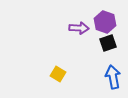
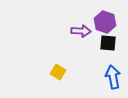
purple arrow: moved 2 px right, 3 px down
black square: rotated 24 degrees clockwise
yellow square: moved 2 px up
